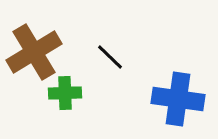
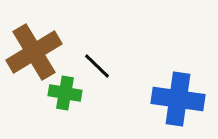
black line: moved 13 px left, 9 px down
green cross: rotated 12 degrees clockwise
